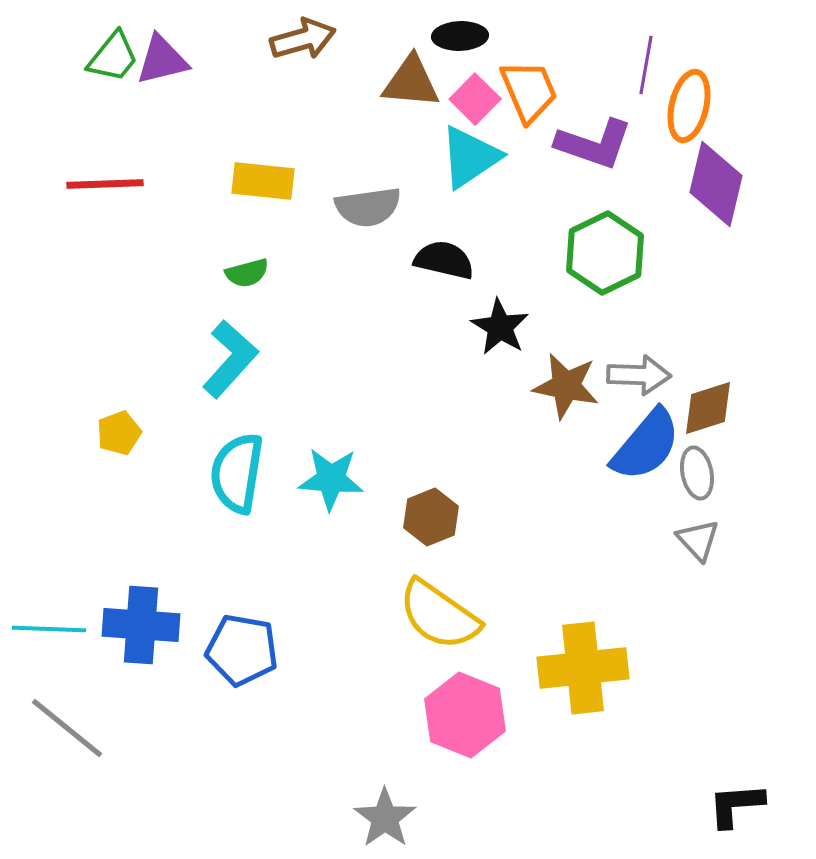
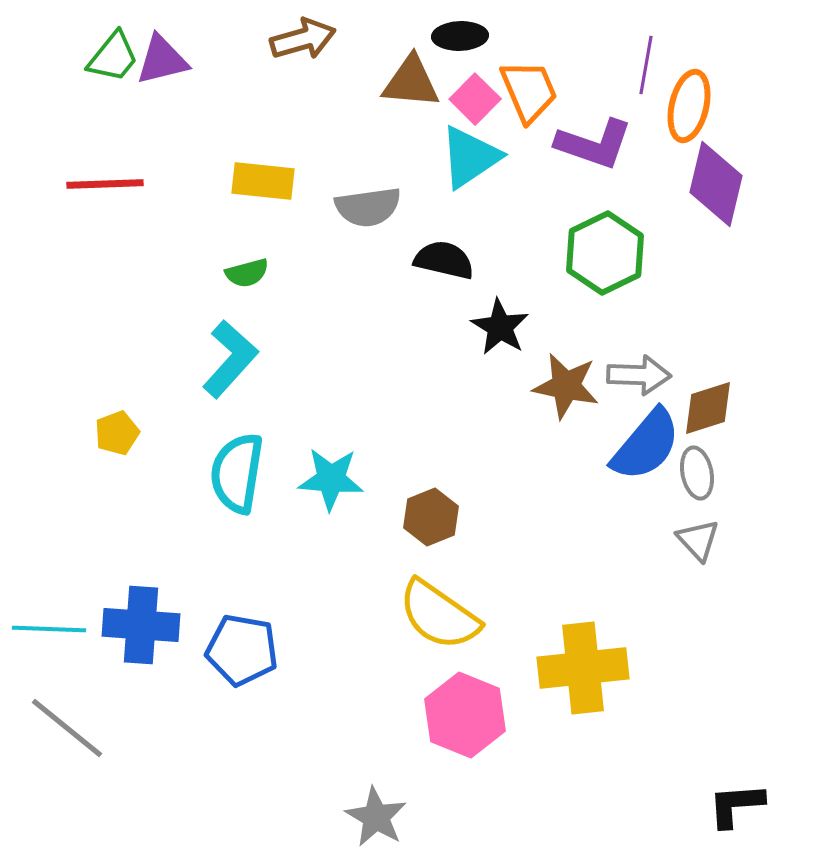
yellow pentagon: moved 2 px left
gray star: moved 9 px left, 1 px up; rotated 6 degrees counterclockwise
